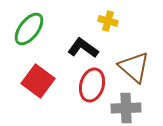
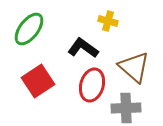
red square: rotated 20 degrees clockwise
